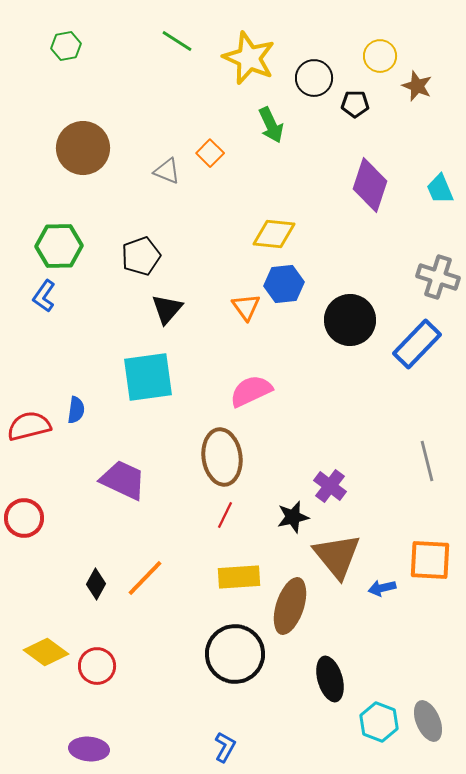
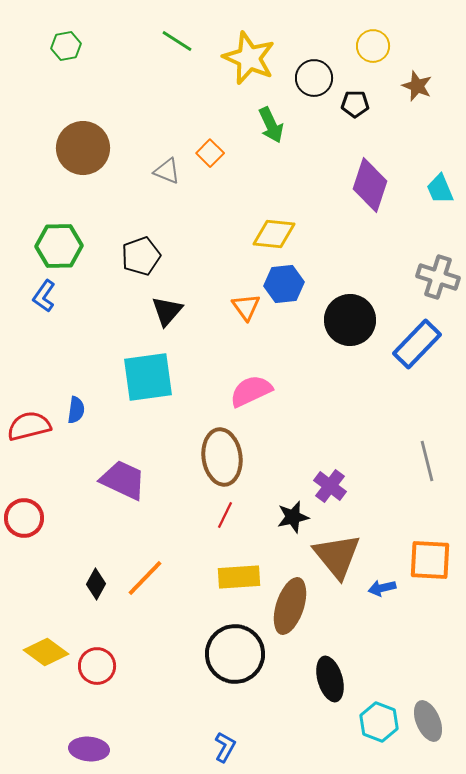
yellow circle at (380, 56): moved 7 px left, 10 px up
black triangle at (167, 309): moved 2 px down
